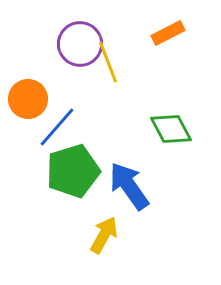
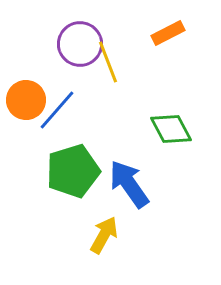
orange circle: moved 2 px left, 1 px down
blue line: moved 17 px up
blue arrow: moved 2 px up
